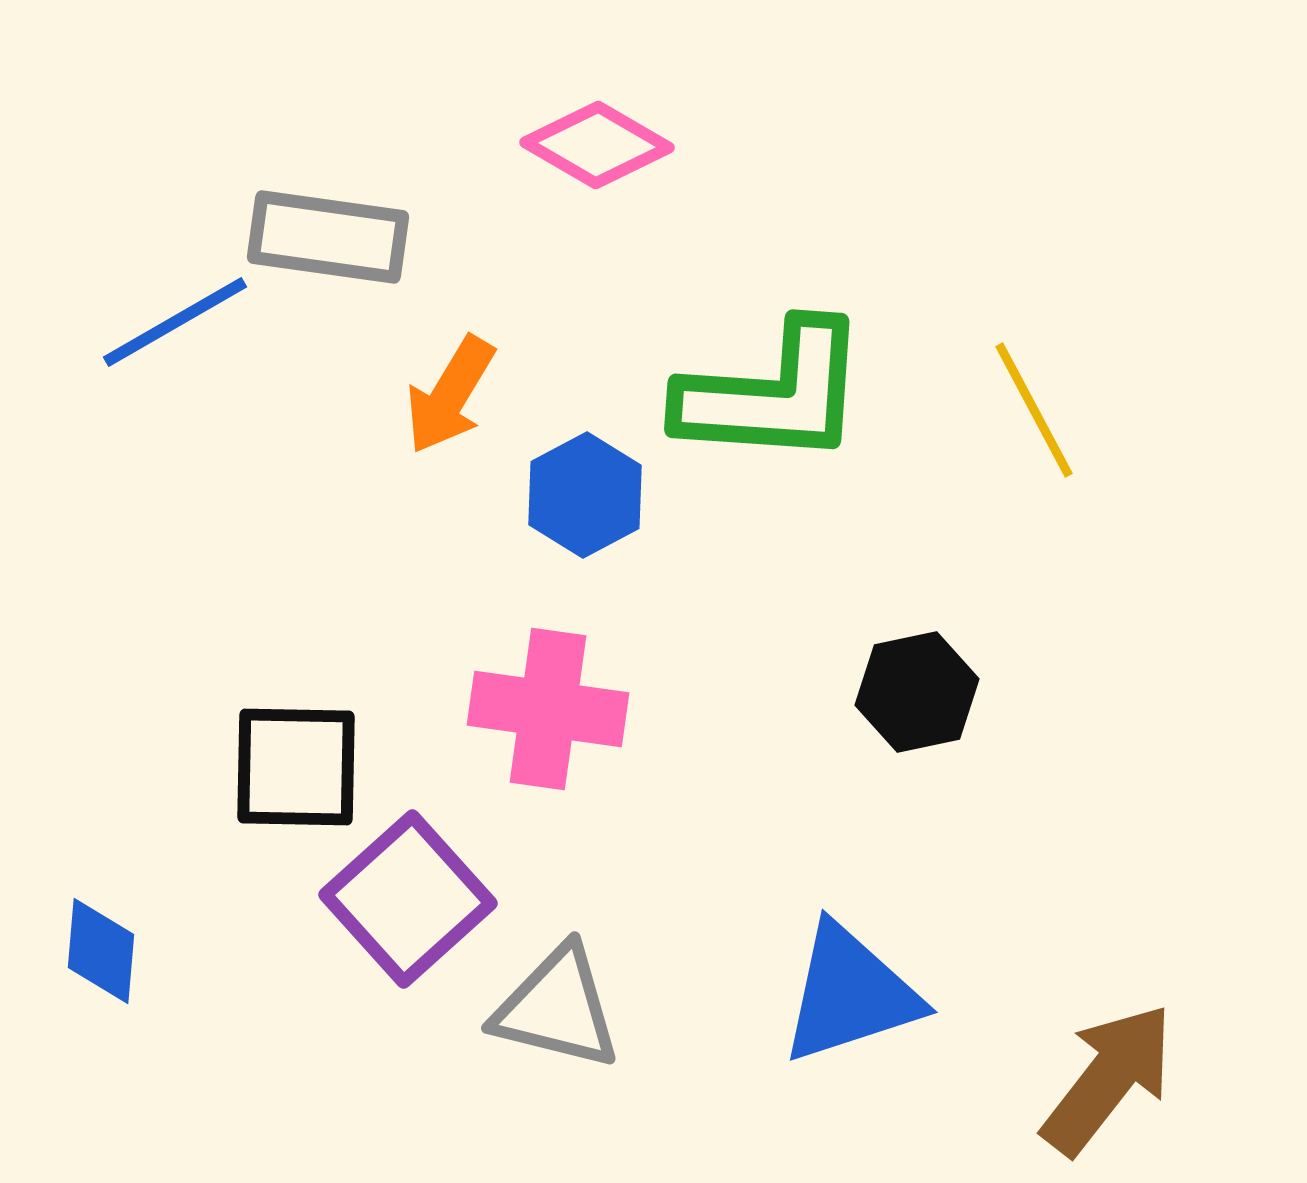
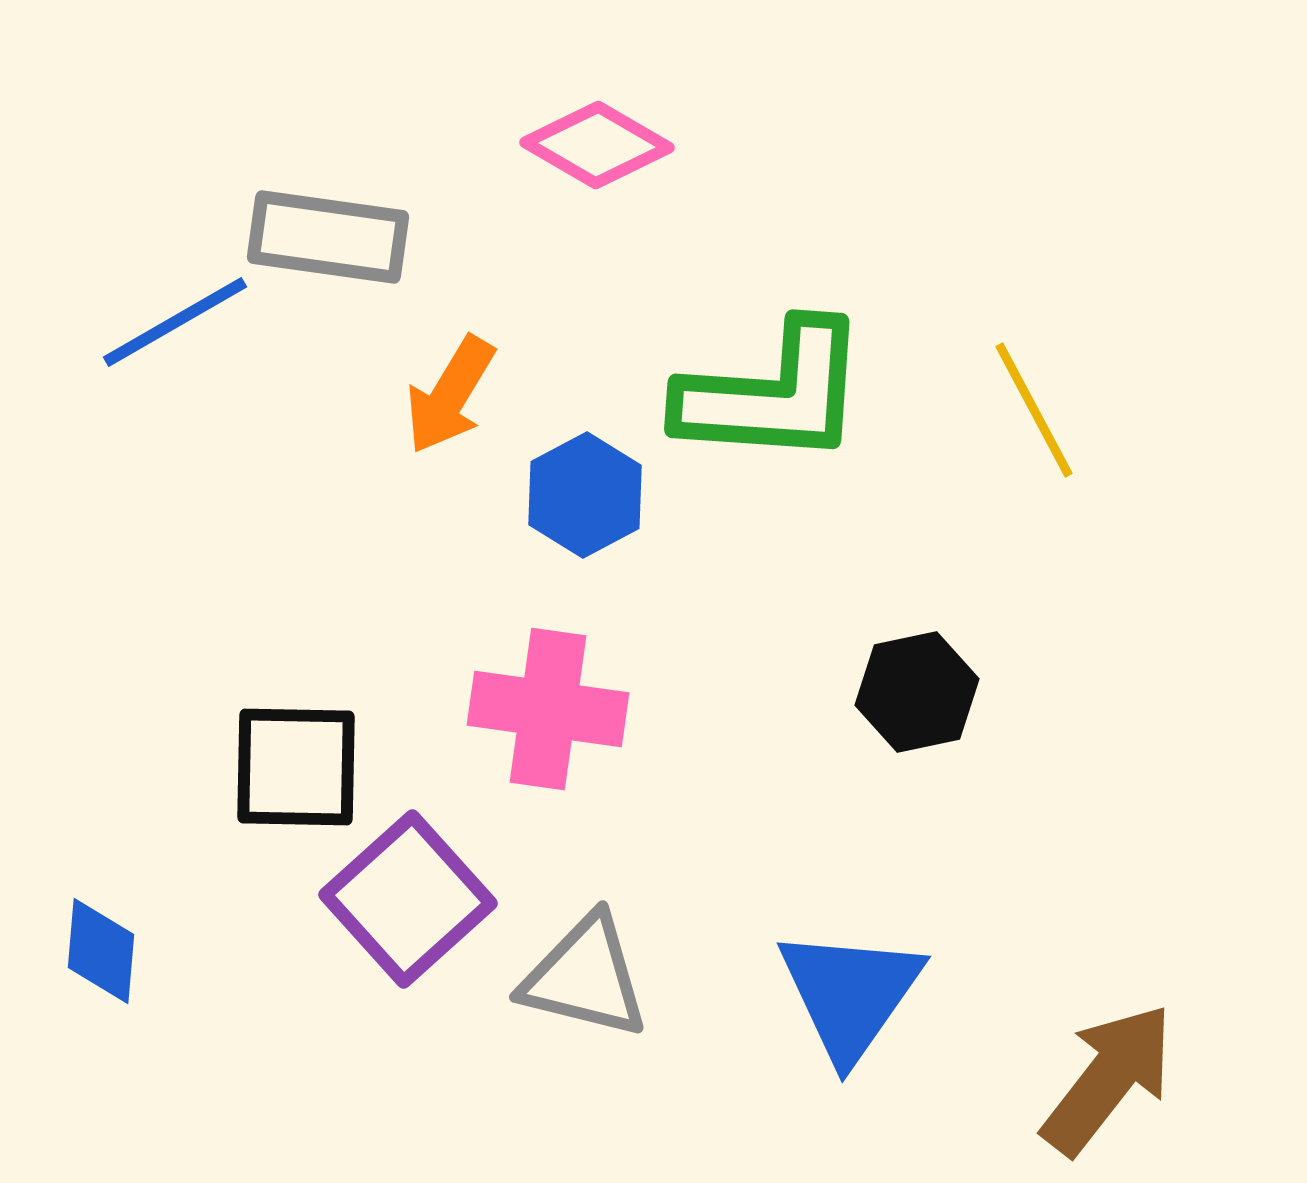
blue triangle: rotated 37 degrees counterclockwise
gray triangle: moved 28 px right, 31 px up
